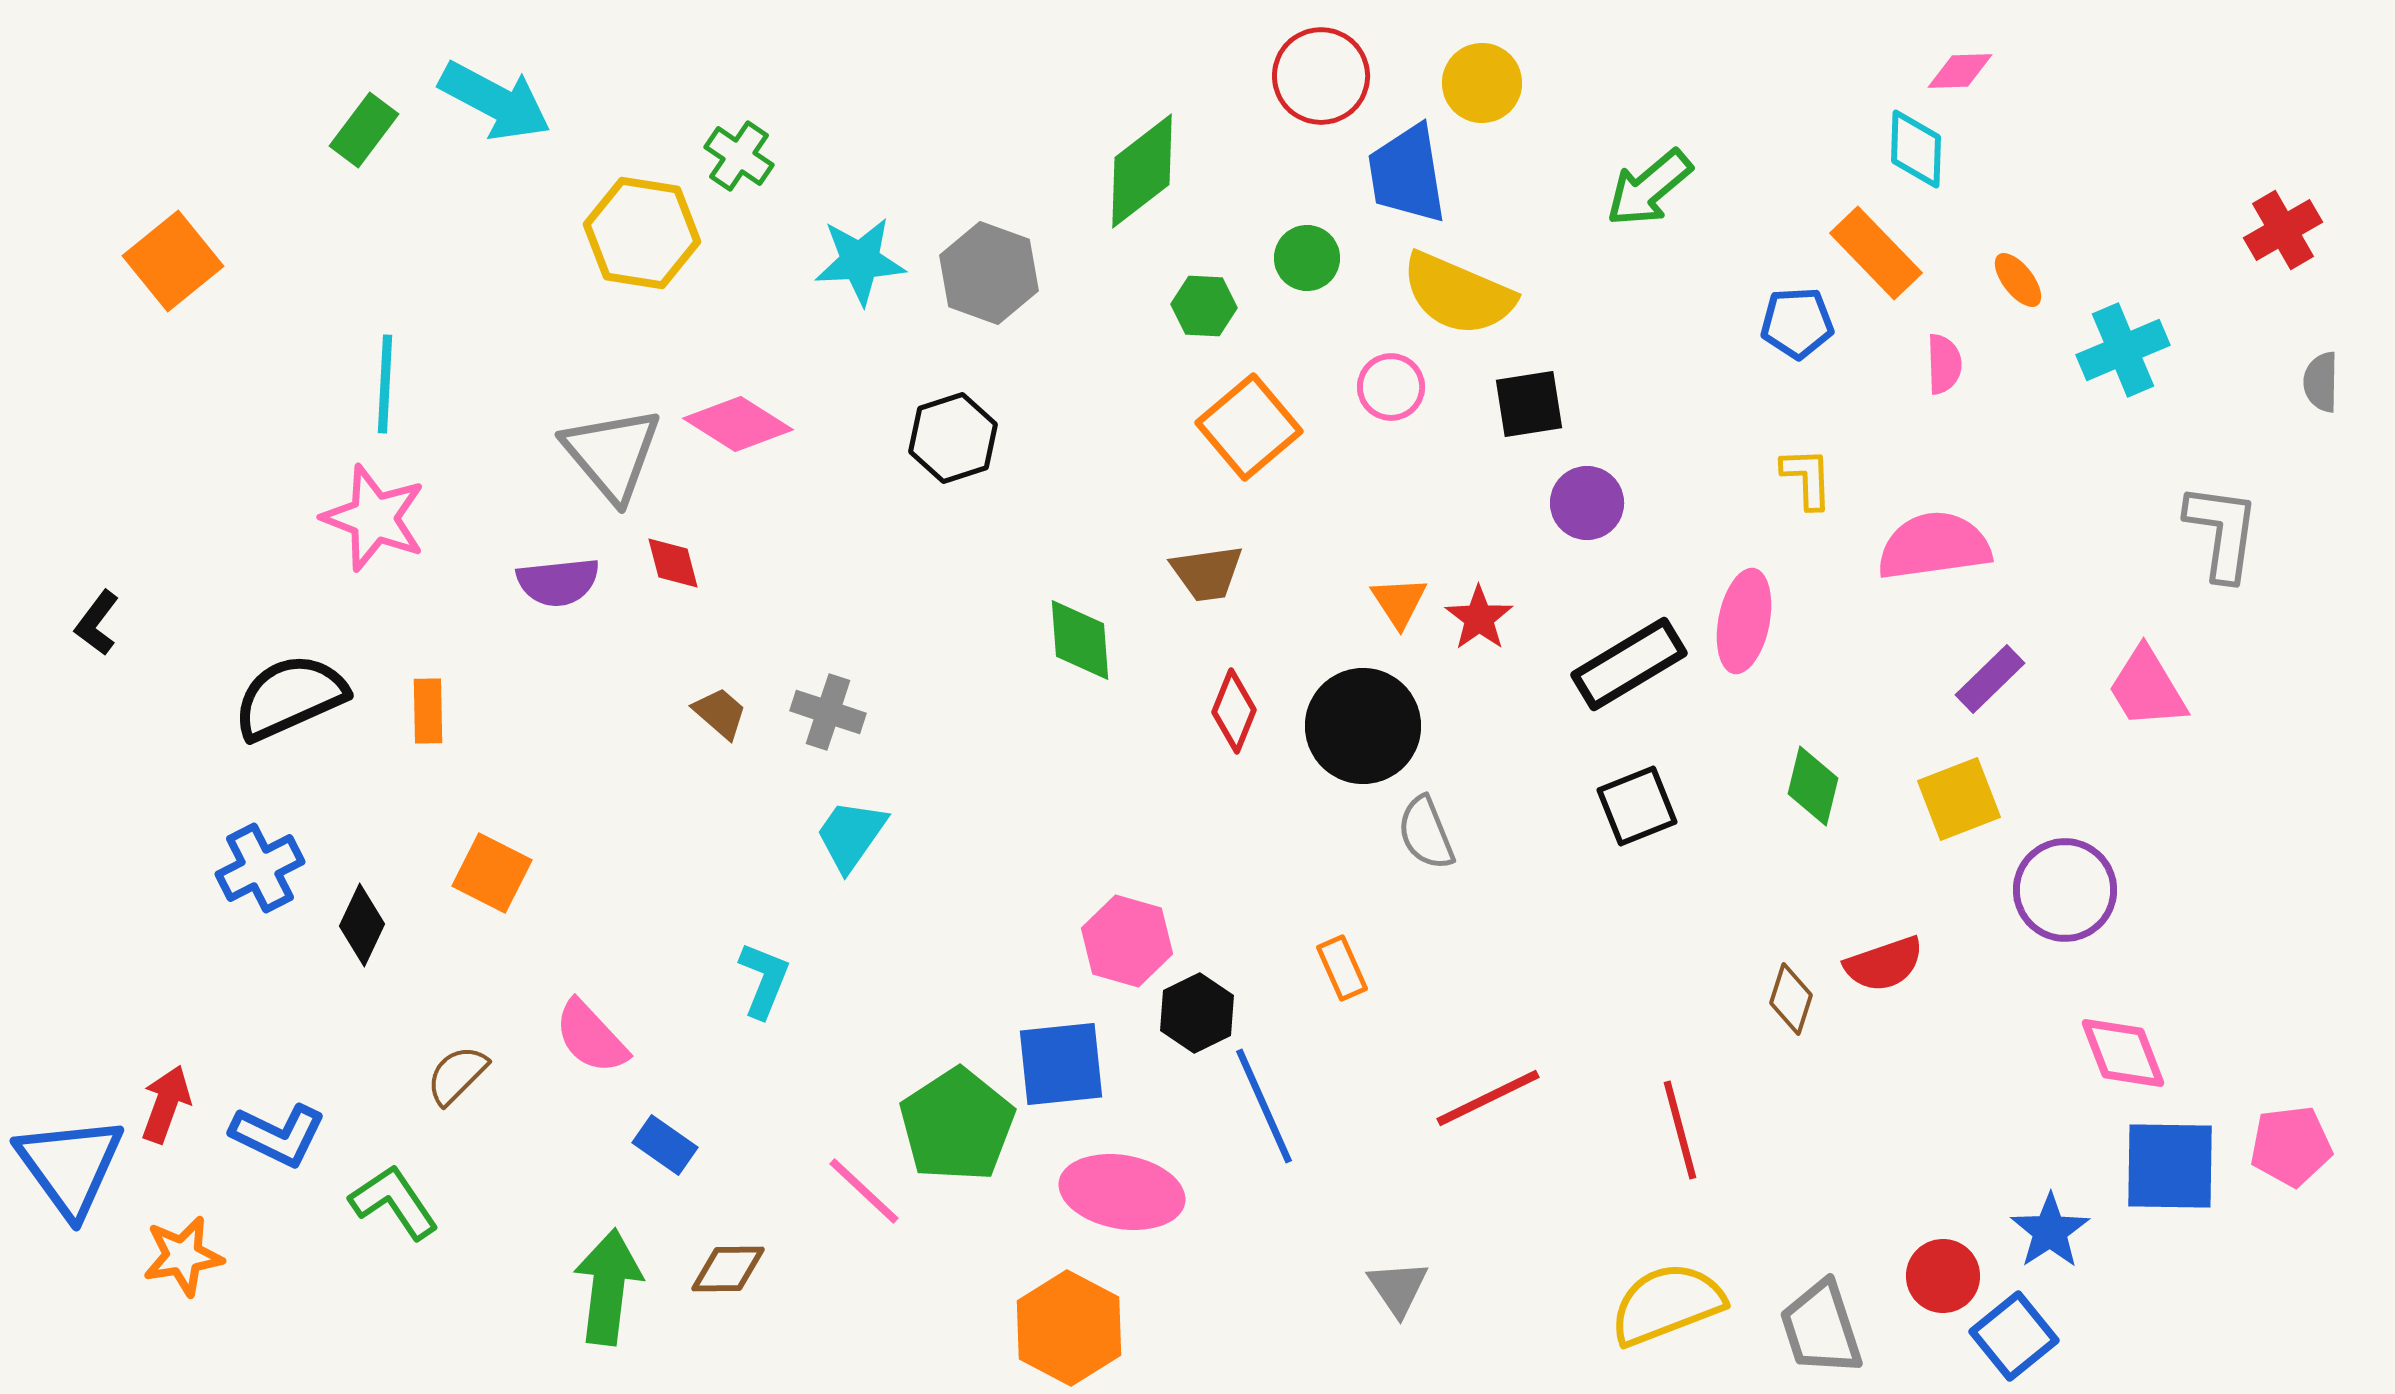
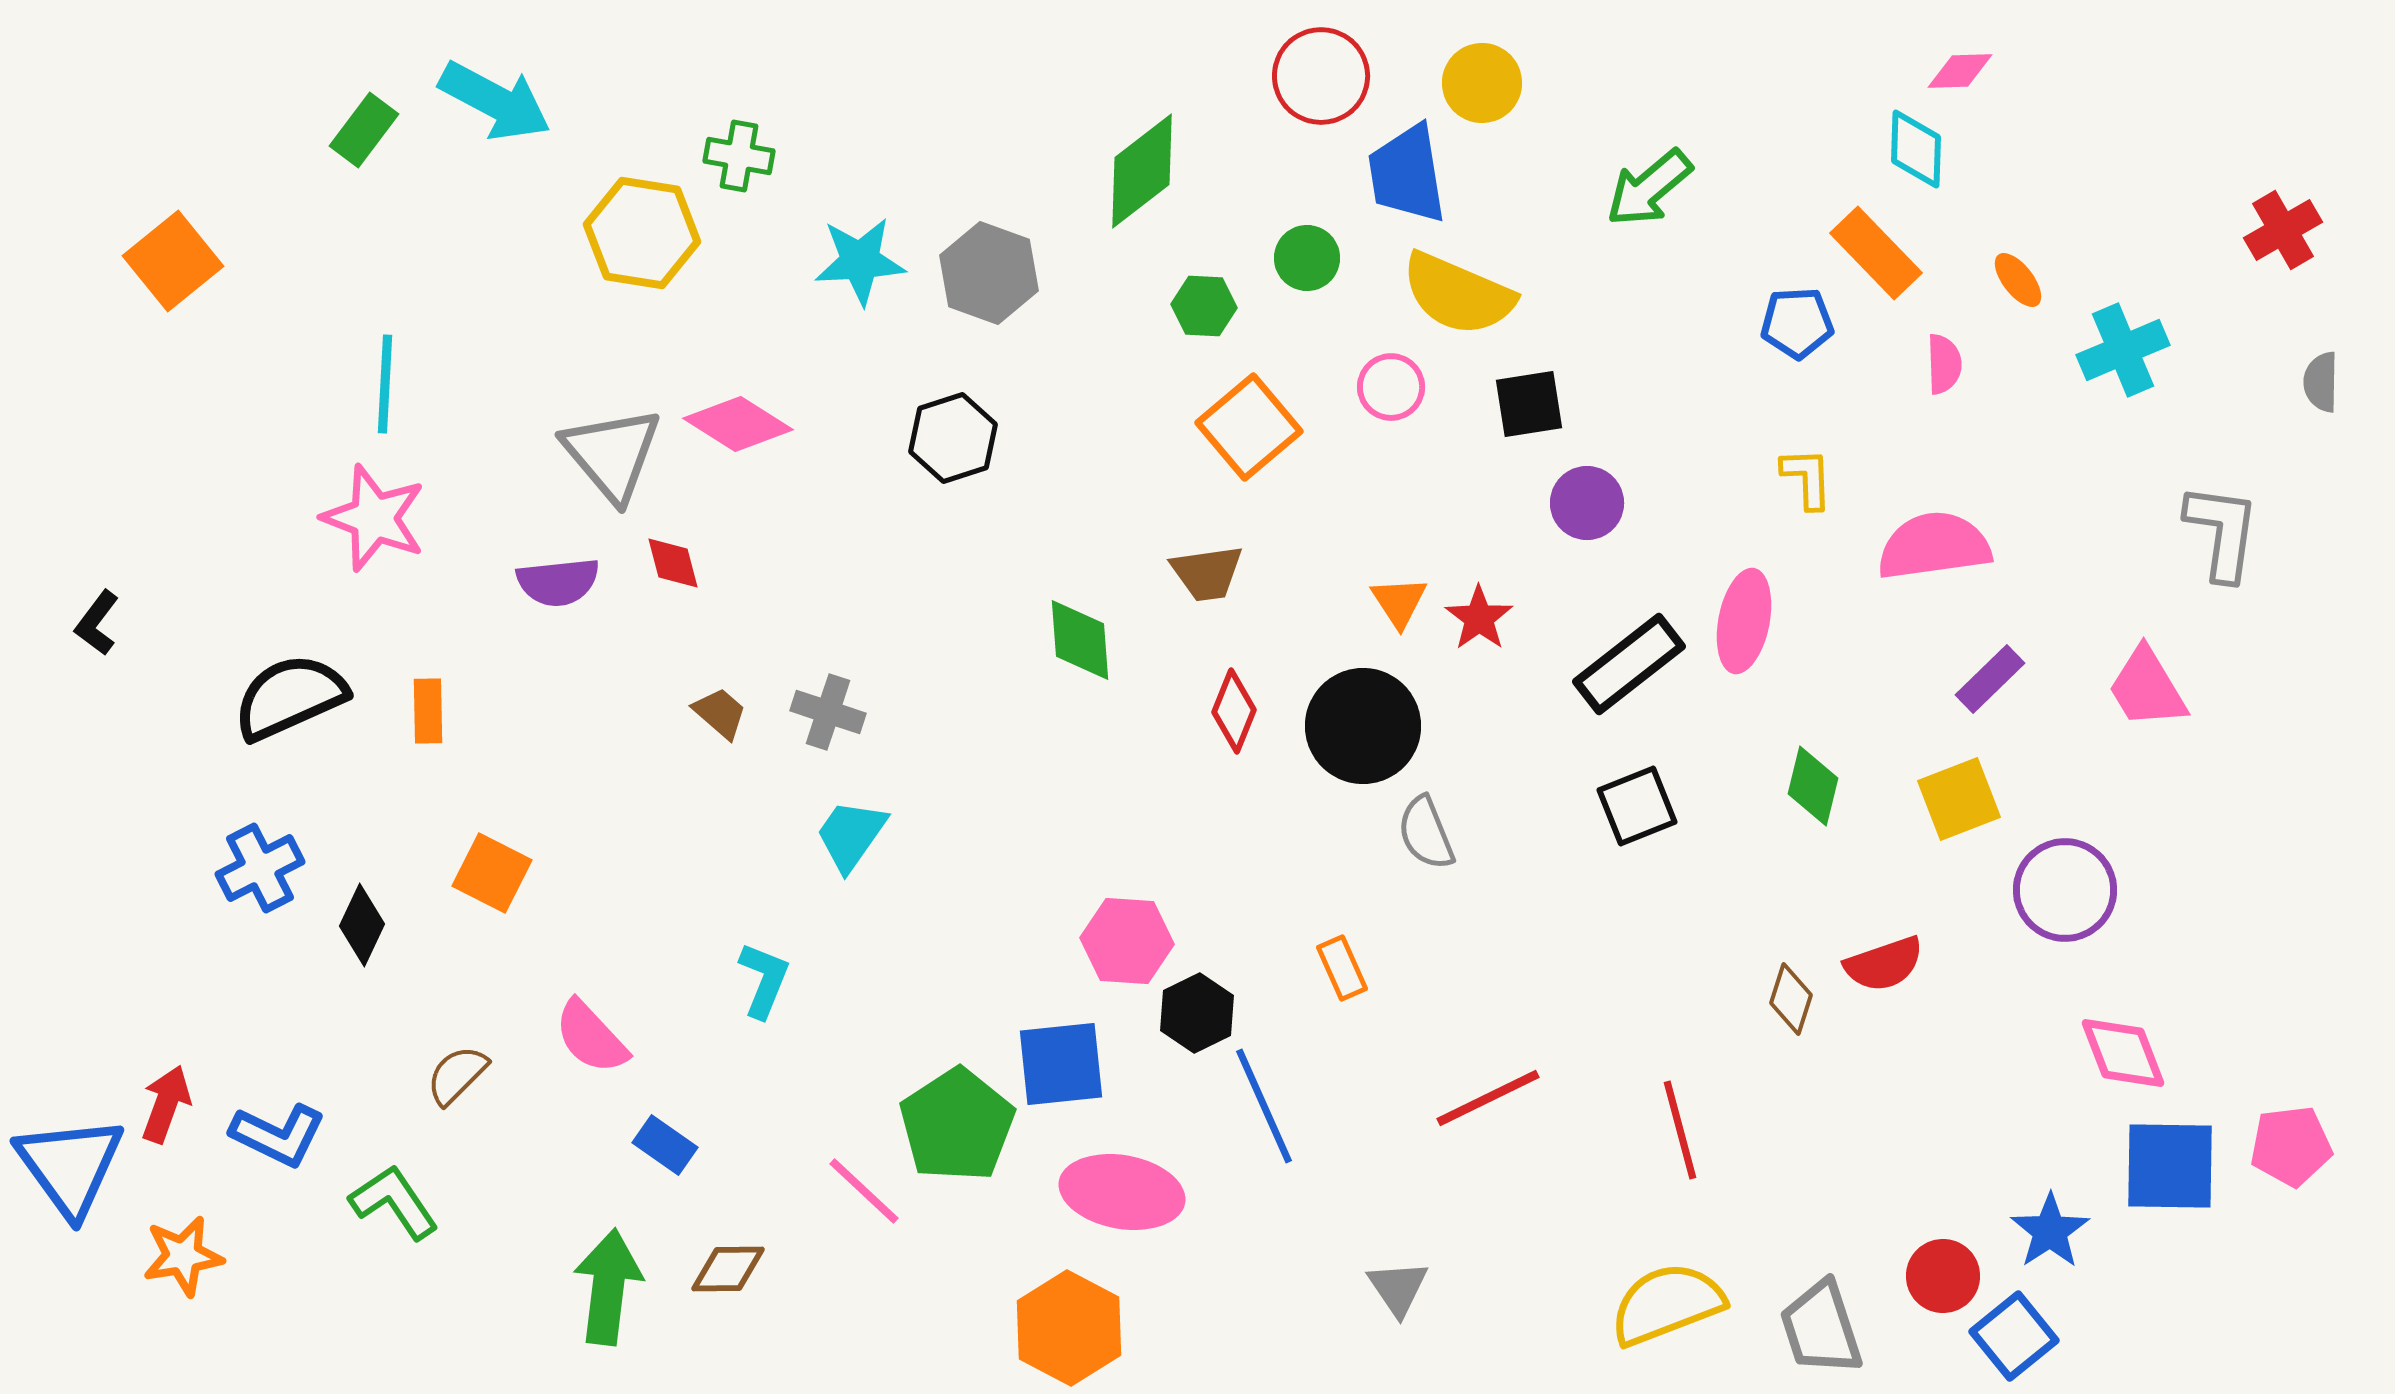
green cross at (739, 156): rotated 24 degrees counterclockwise
black rectangle at (1629, 664): rotated 7 degrees counterclockwise
pink hexagon at (1127, 941): rotated 12 degrees counterclockwise
